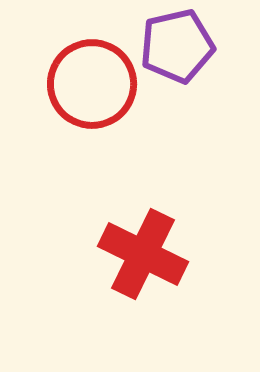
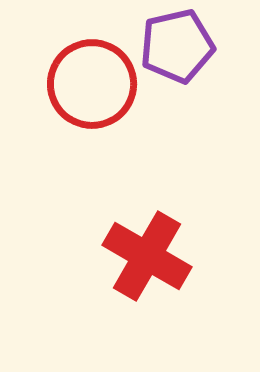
red cross: moved 4 px right, 2 px down; rotated 4 degrees clockwise
